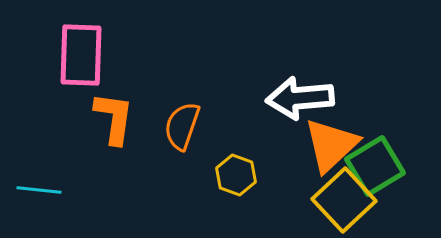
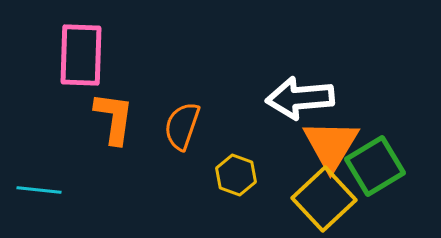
orange triangle: rotated 16 degrees counterclockwise
yellow square: moved 20 px left, 1 px up
